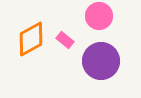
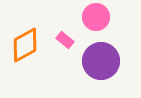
pink circle: moved 3 px left, 1 px down
orange diamond: moved 6 px left, 6 px down
